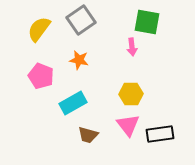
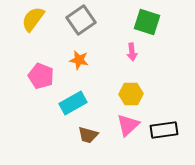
green square: rotated 8 degrees clockwise
yellow semicircle: moved 6 px left, 10 px up
pink arrow: moved 5 px down
pink triangle: rotated 25 degrees clockwise
black rectangle: moved 4 px right, 4 px up
